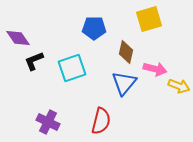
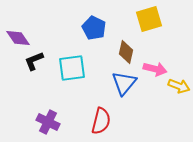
blue pentagon: rotated 25 degrees clockwise
cyan square: rotated 12 degrees clockwise
